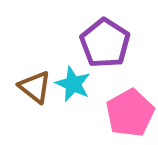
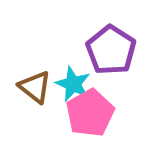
purple pentagon: moved 6 px right, 7 px down
pink pentagon: moved 40 px left
